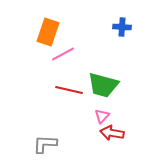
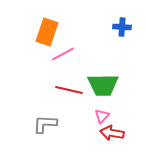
orange rectangle: moved 1 px left
green trapezoid: rotated 16 degrees counterclockwise
gray L-shape: moved 20 px up
